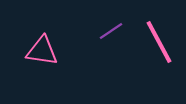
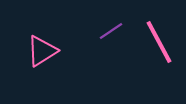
pink triangle: rotated 40 degrees counterclockwise
